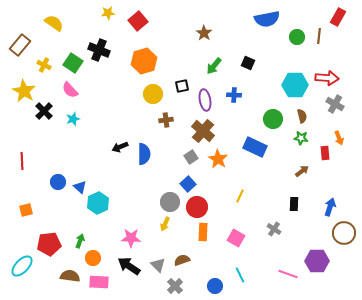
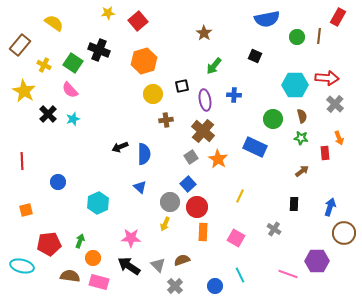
black square at (248, 63): moved 7 px right, 7 px up
gray cross at (335, 104): rotated 12 degrees clockwise
black cross at (44, 111): moved 4 px right, 3 px down
blue triangle at (80, 187): moved 60 px right
cyan ellipse at (22, 266): rotated 60 degrees clockwise
pink rectangle at (99, 282): rotated 12 degrees clockwise
